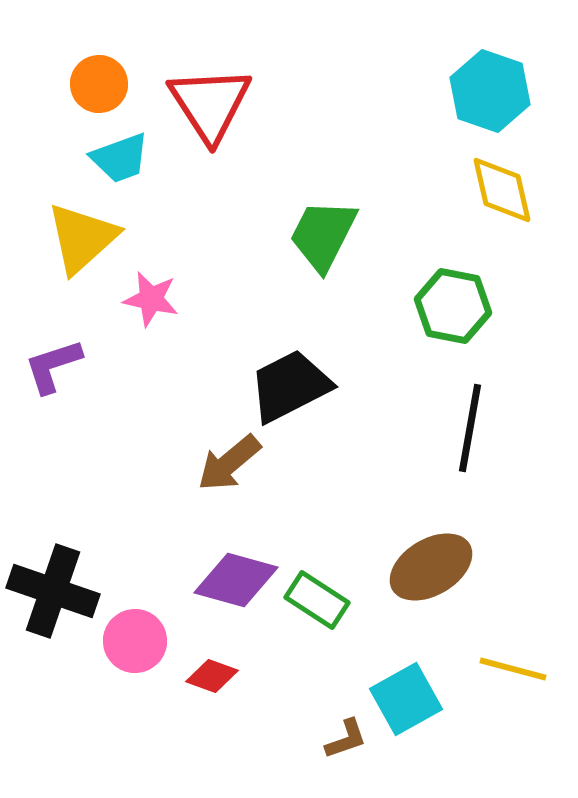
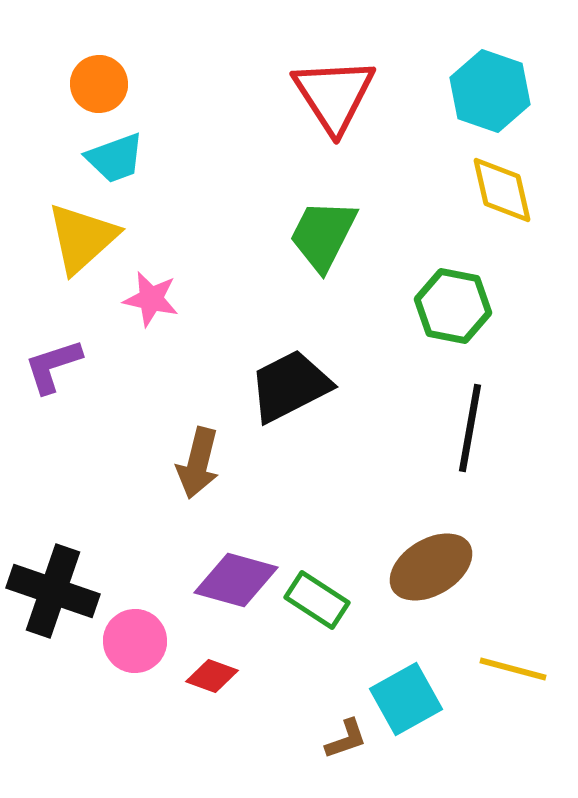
red triangle: moved 124 px right, 9 px up
cyan trapezoid: moved 5 px left
brown arrow: moved 31 px left; rotated 36 degrees counterclockwise
